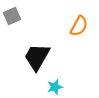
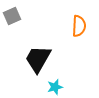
orange semicircle: rotated 25 degrees counterclockwise
black trapezoid: moved 1 px right, 2 px down
